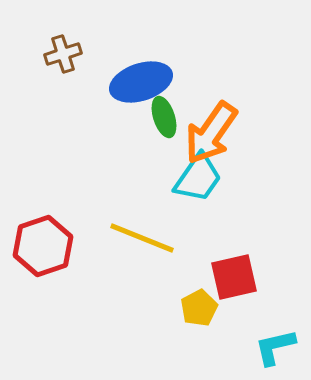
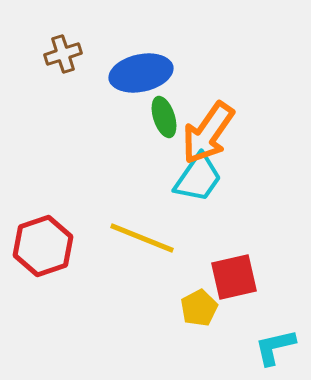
blue ellipse: moved 9 px up; rotated 6 degrees clockwise
orange arrow: moved 3 px left
